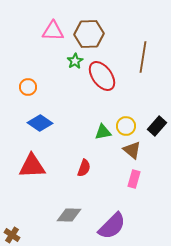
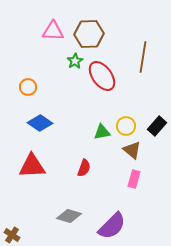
green triangle: moved 1 px left
gray diamond: moved 1 px down; rotated 15 degrees clockwise
